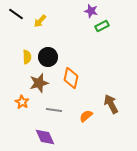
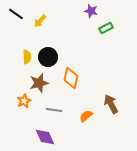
green rectangle: moved 4 px right, 2 px down
orange star: moved 2 px right, 1 px up; rotated 16 degrees clockwise
